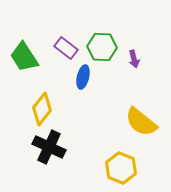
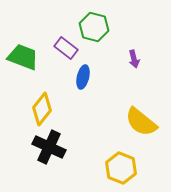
green hexagon: moved 8 px left, 20 px up; rotated 12 degrees clockwise
green trapezoid: moved 1 px left; rotated 144 degrees clockwise
